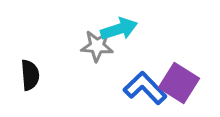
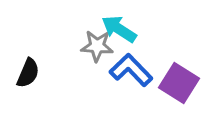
cyan arrow: rotated 129 degrees counterclockwise
black semicircle: moved 2 px left, 2 px up; rotated 28 degrees clockwise
blue L-shape: moved 14 px left, 18 px up
